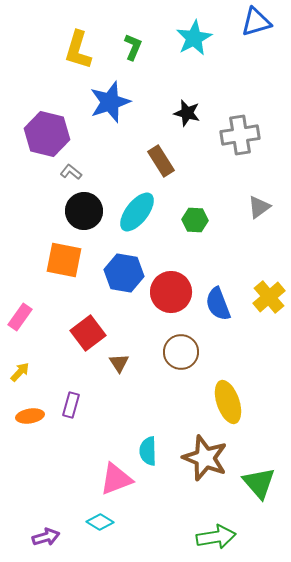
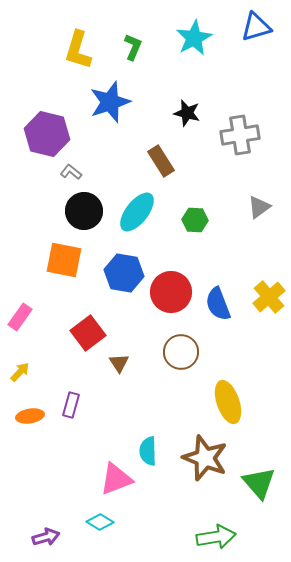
blue triangle: moved 5 px down
